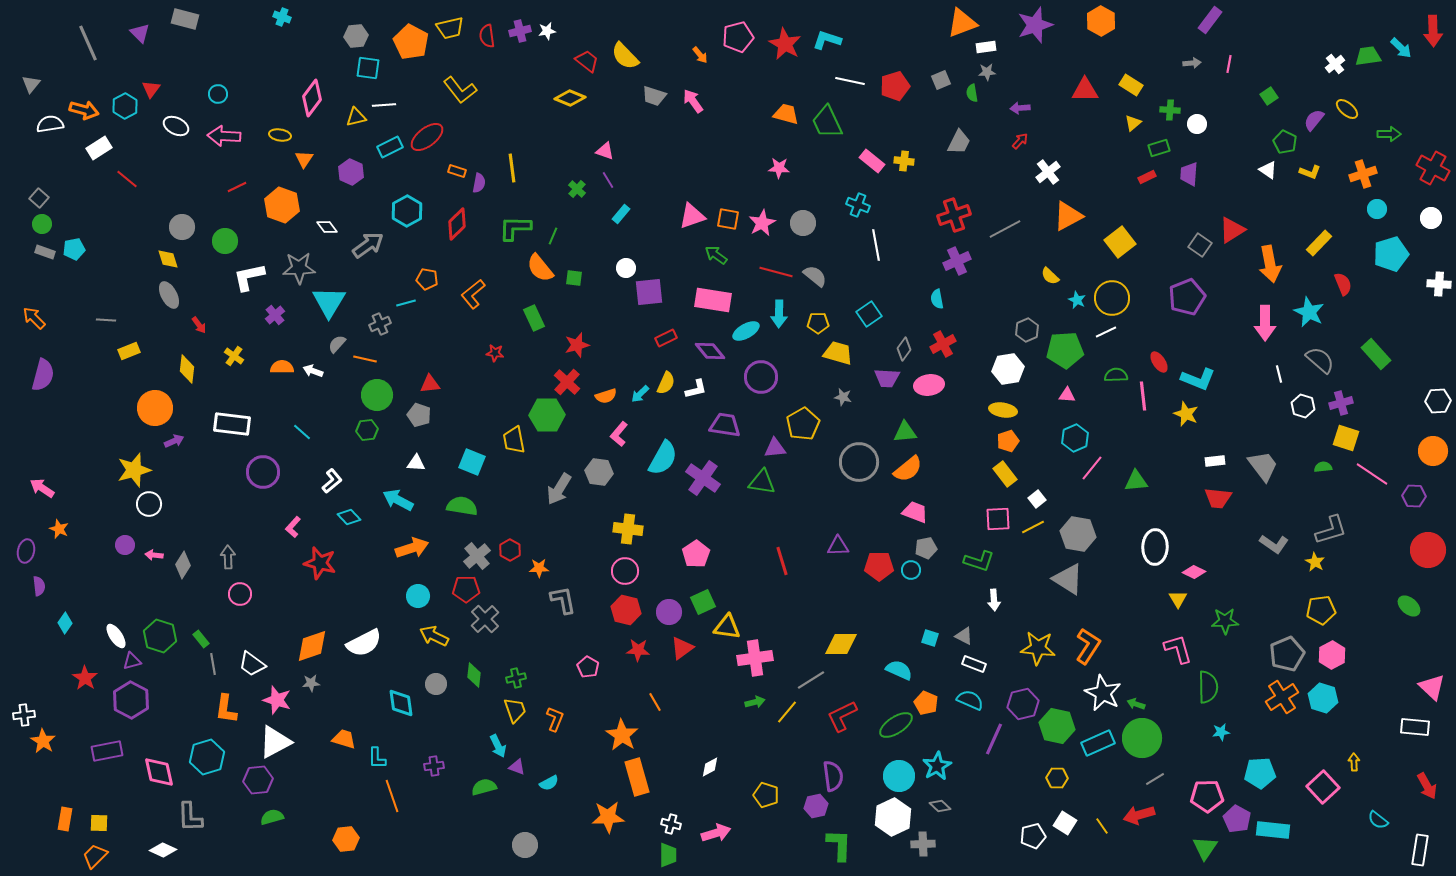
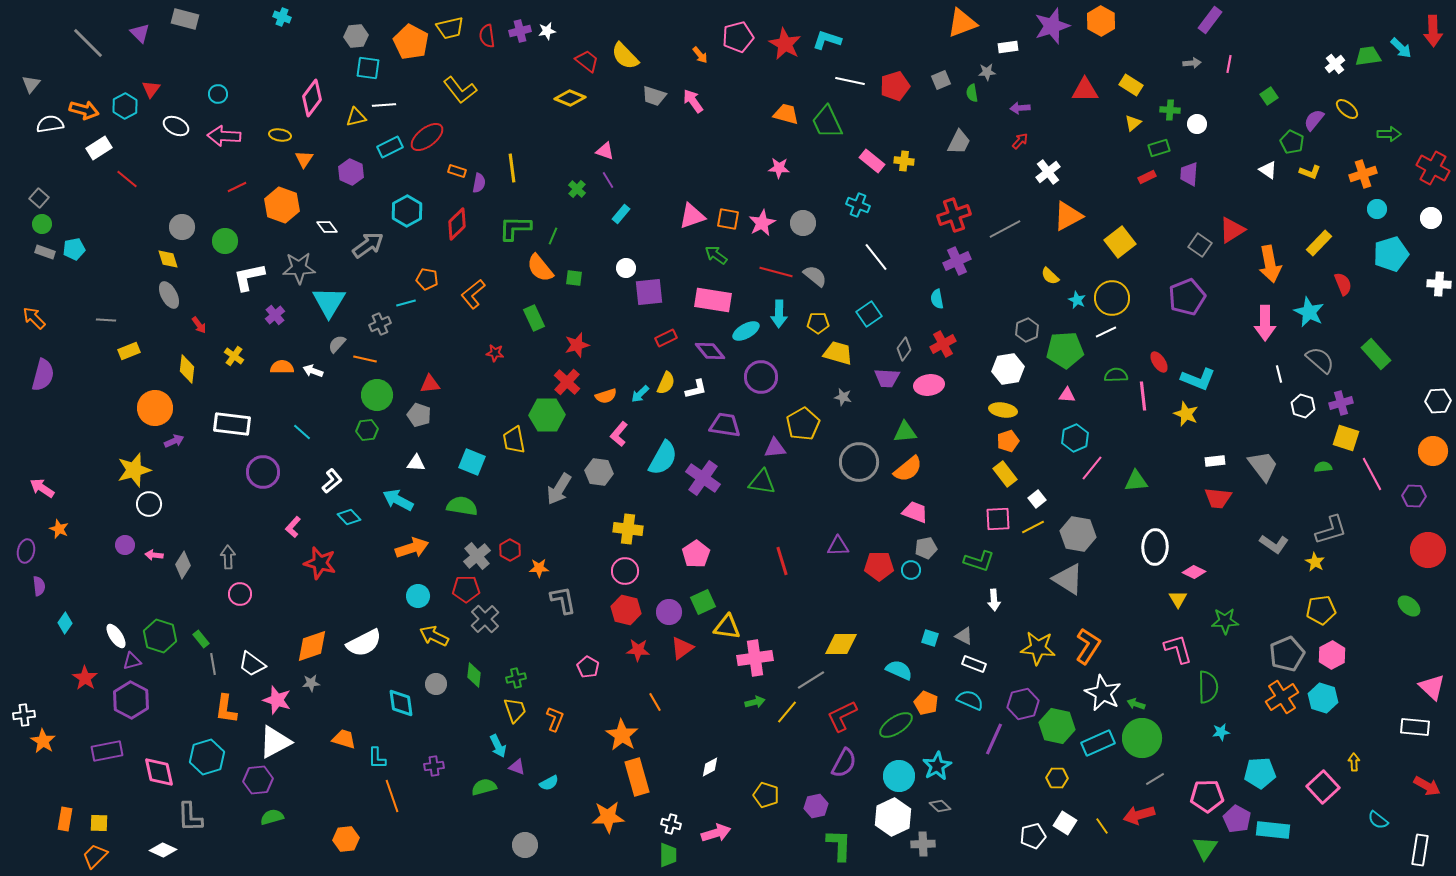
purple star at (1035, 25): moved 17 px right, 1 px down
gray line at (88, 43): rotated 21 degrees counterclockwise
white rectangle at (986, 47): moved 22 px right
green pentagon at (1285, 142): moved 7 px right
white line at (876, 245): moved 12 px down; rotated 28 degrees counterclockwise
pink line at (1372, 474): rotated 28 degrees clockwise
purple semicircle at (833, 776): moved 11 px right, 13 px up; rotated 36 degrees clockwise
red arrow at (1427, 786): rotated 32 degrees counterclockwise
